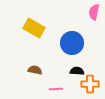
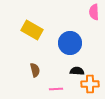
pink semicircle: rotated 14 degrees counterclockwise
yellow rectangle: moved 2 px left, 2 px down
blue circle: moved 2 px left
brown semicircle: rotated 64 degrees clockwise
